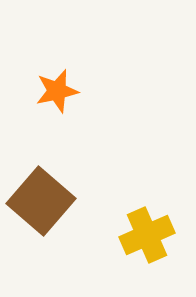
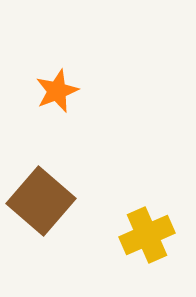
orange star: rotated 9 degrees counterclockwise
